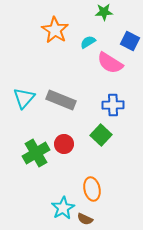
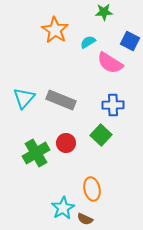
red circle: moved 2 px right, 1 px up
